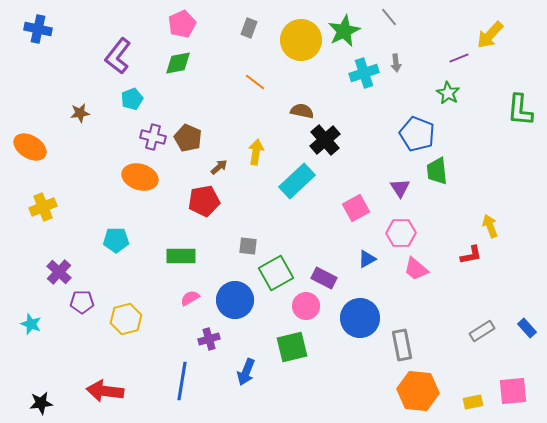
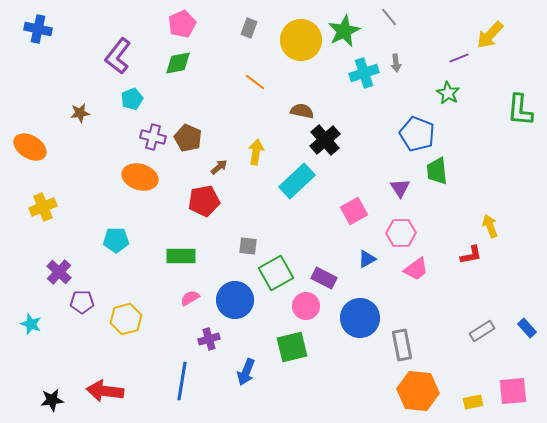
pink square at (356, 208): moved 2 px left, 3 px down
pink trapezoid at (416, 269): rotated 76 degrees counterclockwise
black star at (41, 403): moved 11 px right, 3 px up
